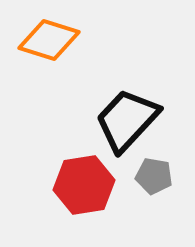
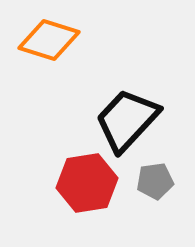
gray pentagon: moved 1 px right, 5 px down; rotated 18 degrees counterclockwise
red hexagon: moved 3 px right, 2 px up
